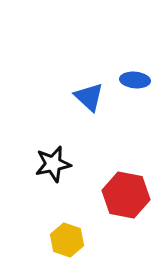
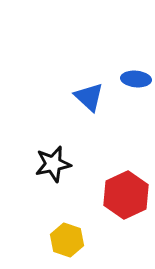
blue ellipse: moved 1 px right, 1 px up
red hexagon: rotated 24 degrees clockwise
